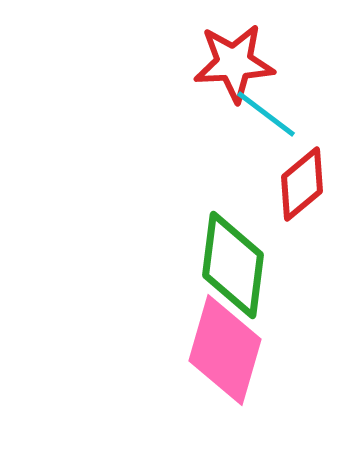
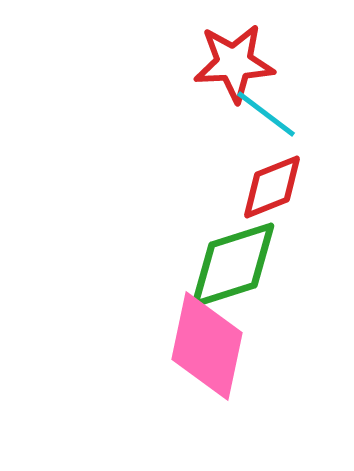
red diamond: moved 30 px left, 3 px down; rotated 18 degrees clockwise
green diamond: rotated 65 degrees clockwise
pink diamond: moved 18 px left, 4 px up; rotated 4 degrees counterclockwise
